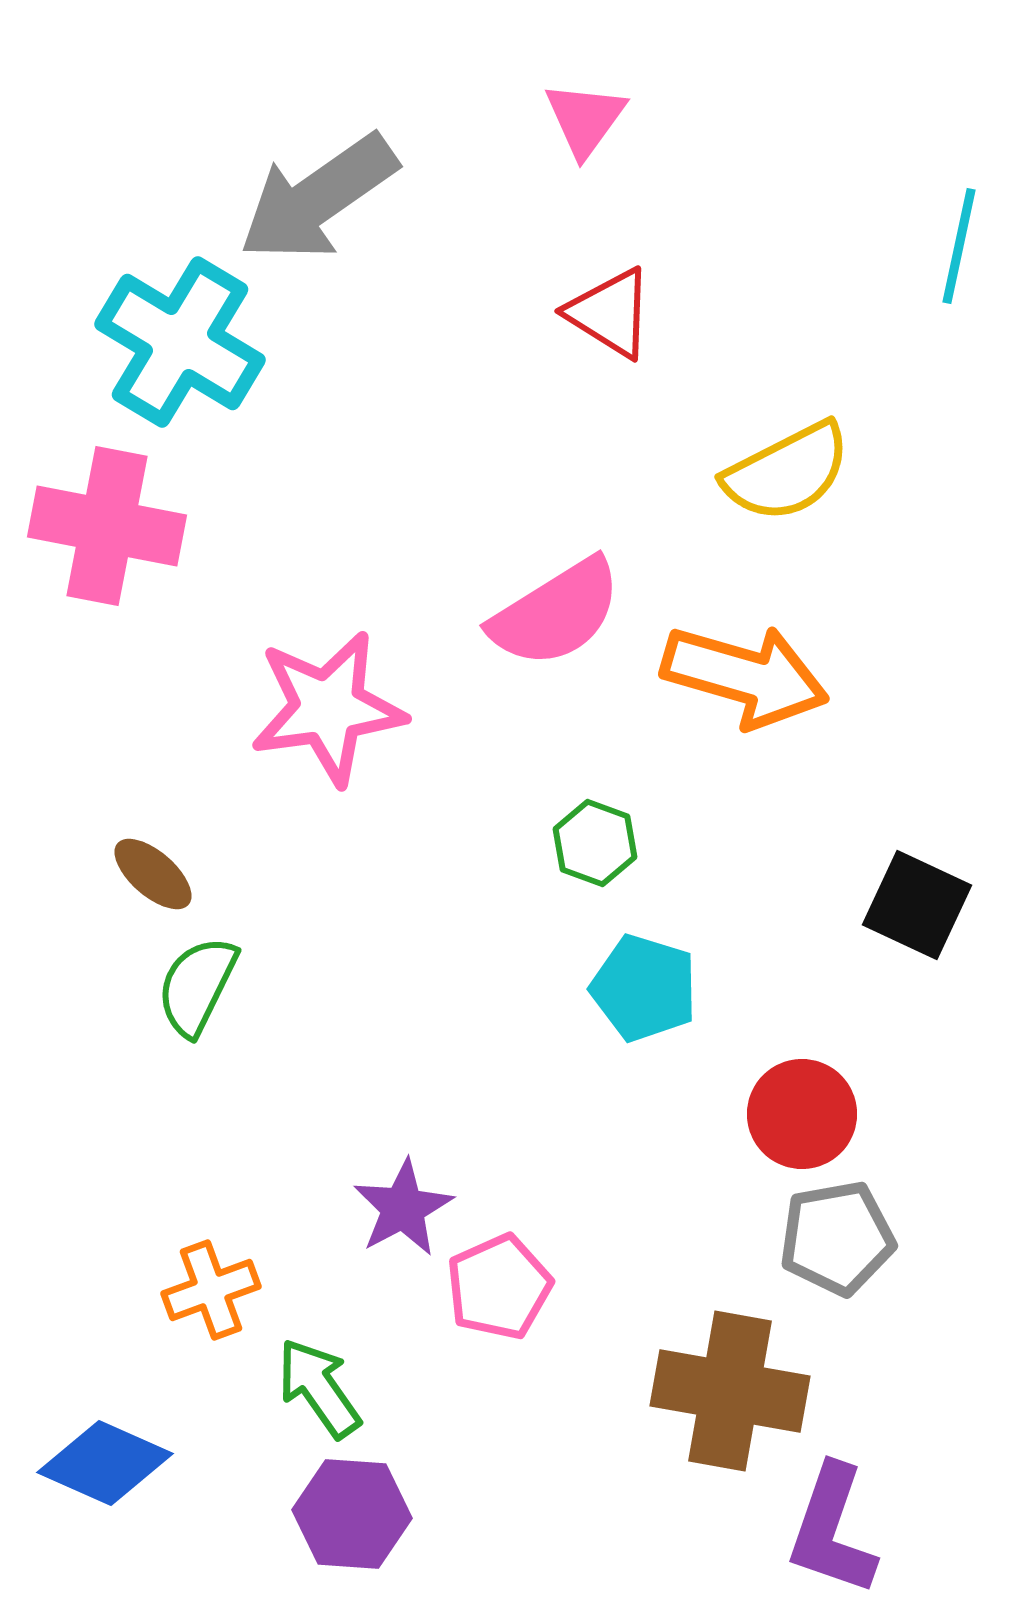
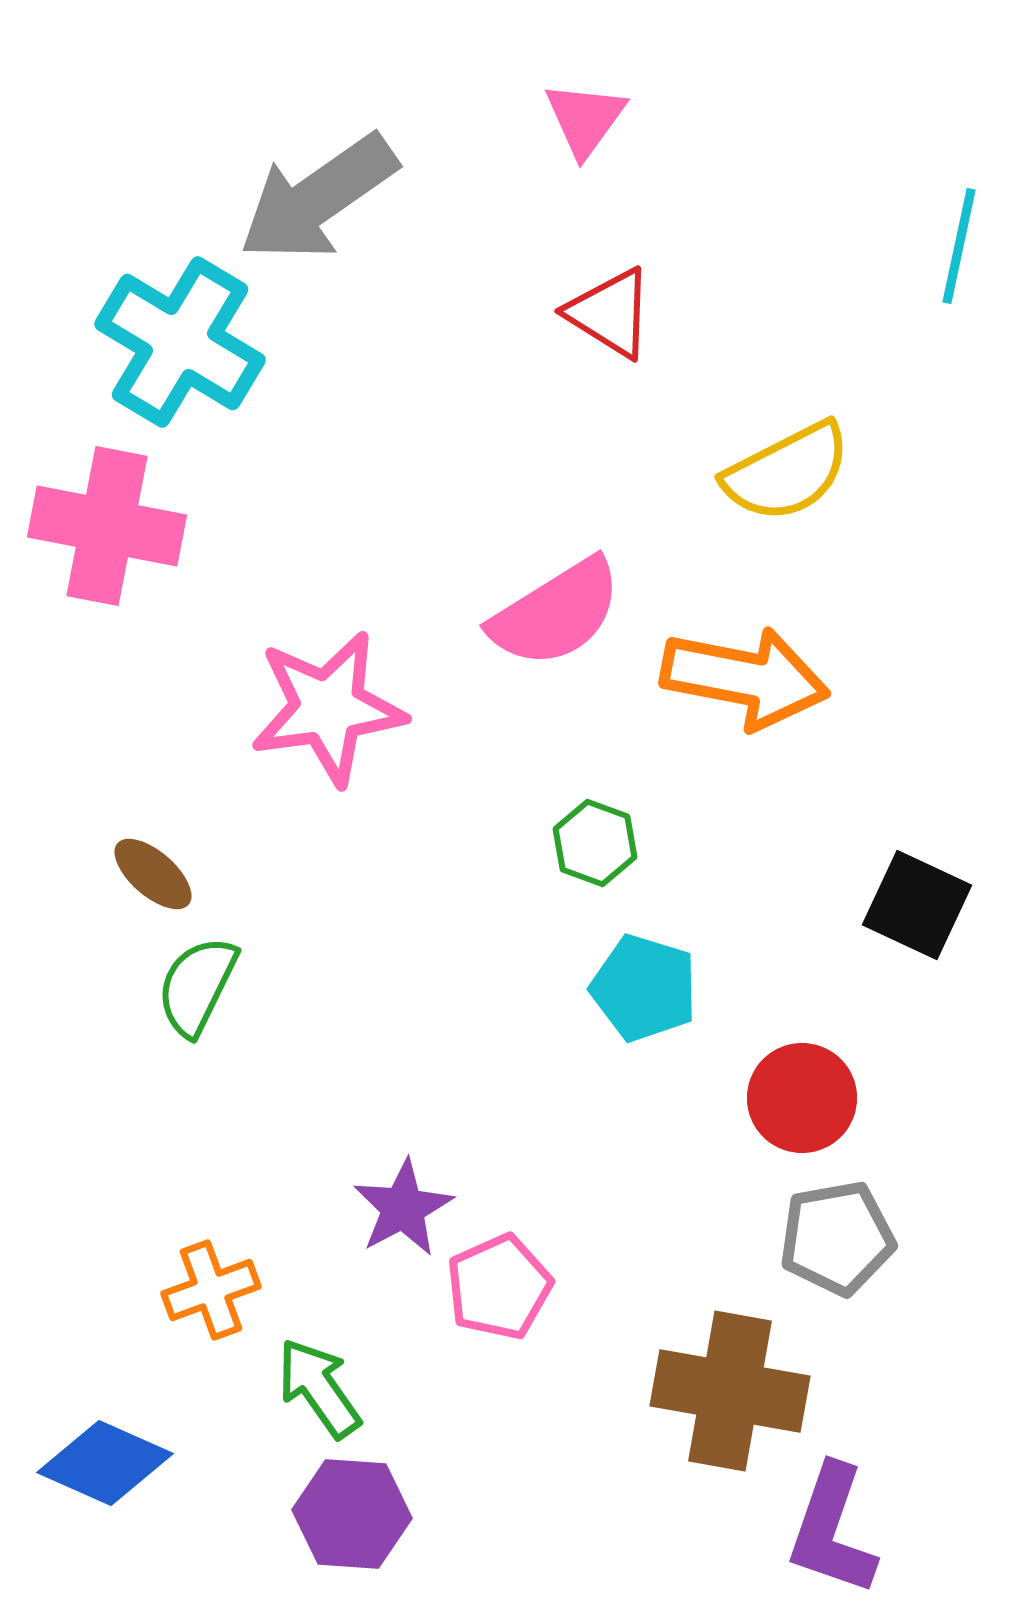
orange arrow: moved 2 px down; rotated 5 degrees counterclockwise
red circle: moved 16 px up
